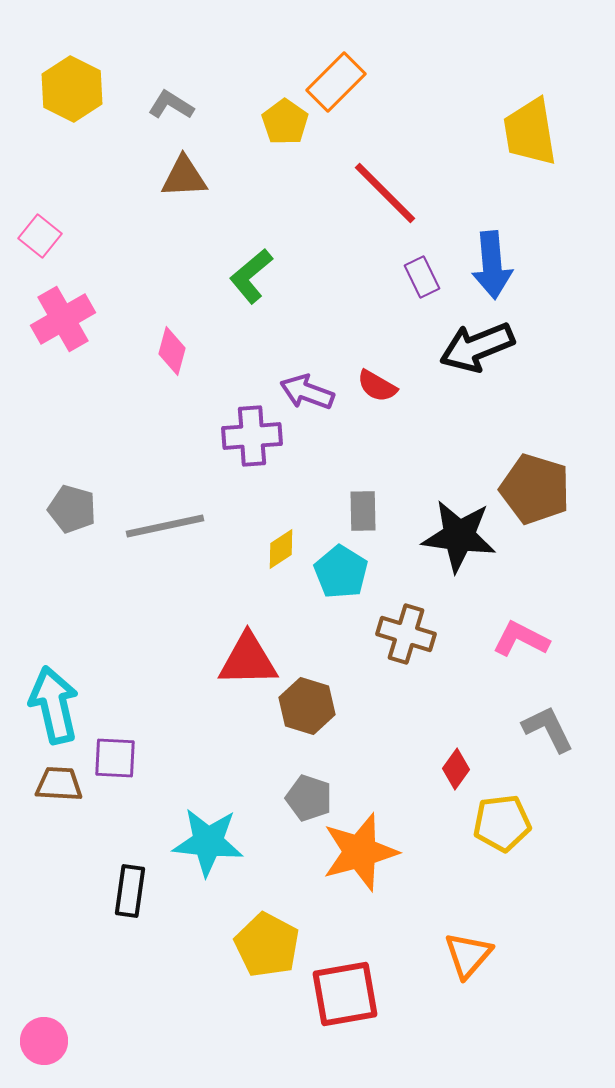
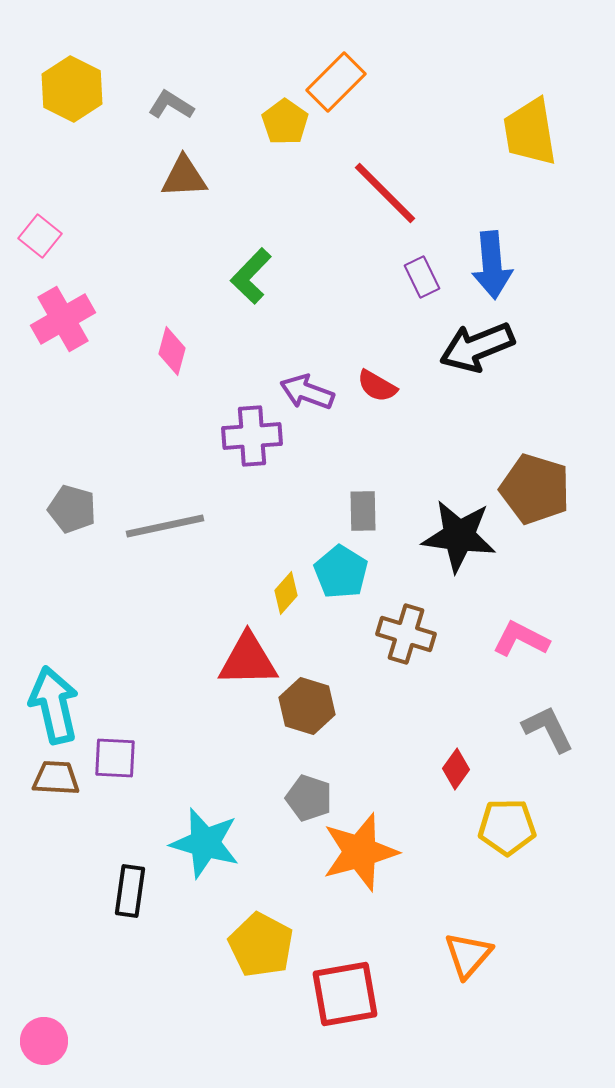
green L-shape at (251, 276): rotated 6 degrees counterclockwise
yellow diamond at (281, 549): moved 5 px right, 44 px down; rotated 15 degrees counterclockwise
brown trapezoid at (59, 784): moved 3 px left, 6 px up
yellow pentagon at (502, 823): moved 5 px right, 4 px down; rotated 6 degrees clockwise
cyan star at (208, 842): moved 3 px left, 1 px down; rotated 10 degrees clockwise
yellow pentagon at (267, 945): moved 6 px left
